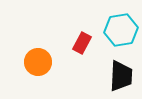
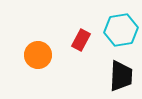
red rectangle: moved 1 px left, 3 px up
orange circle: moved 7 px up
